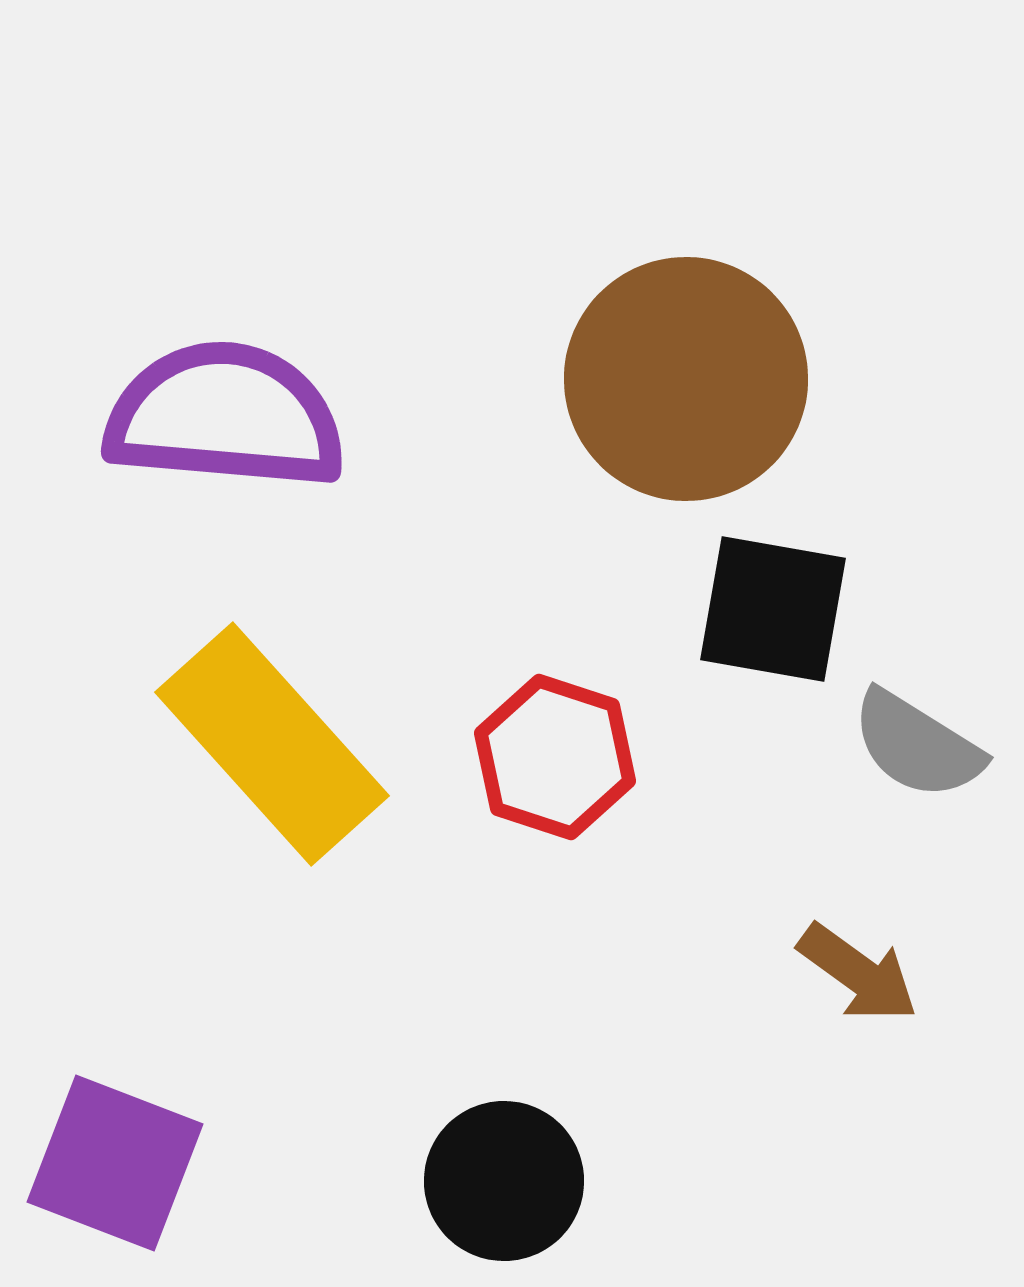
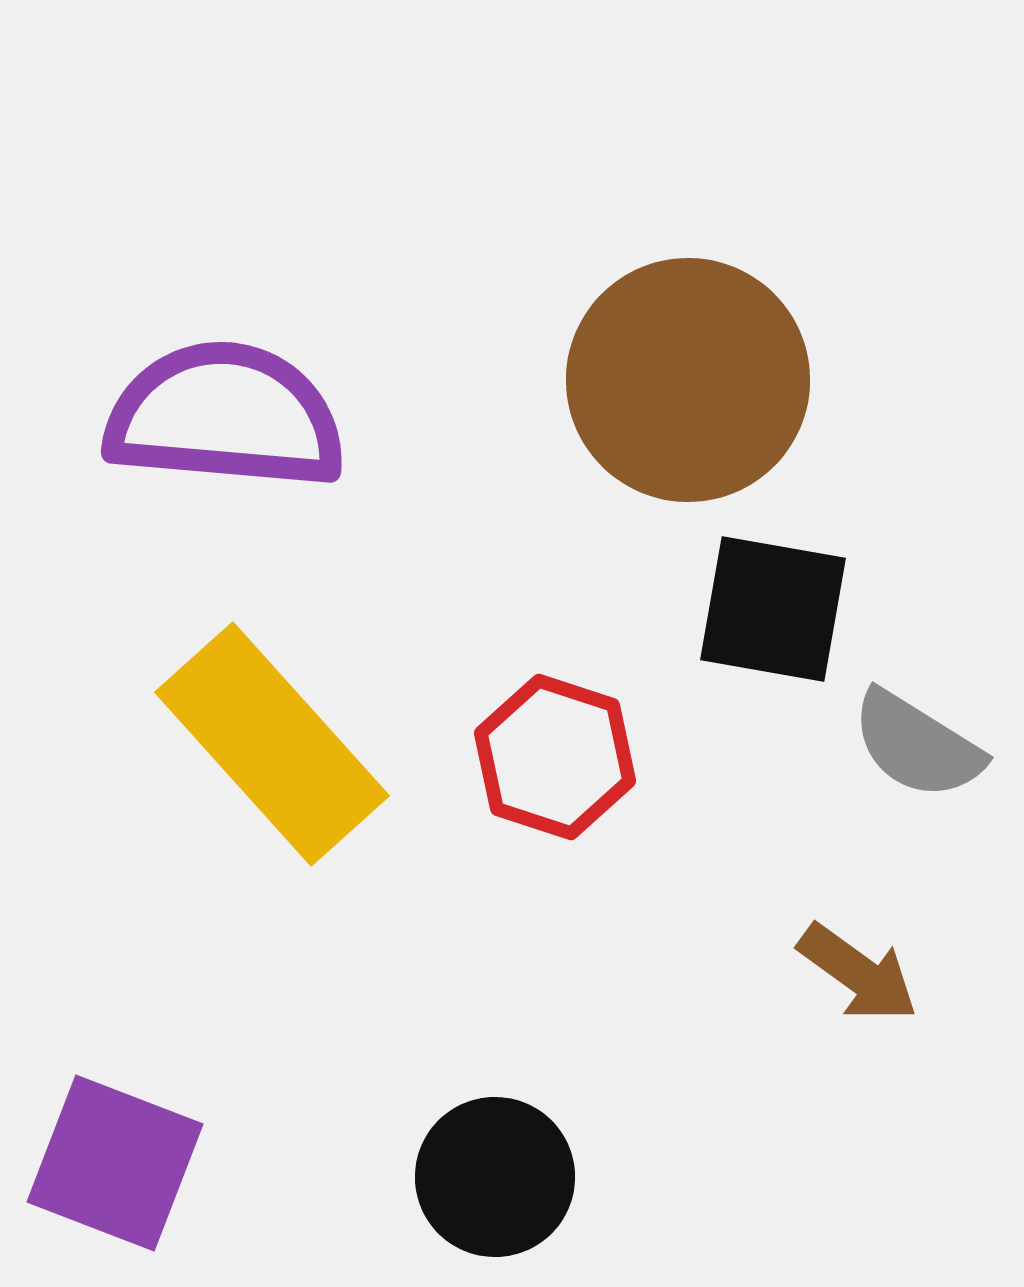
brown circle: moved 2 px right, 1 px down
black circle: moved 9 px left, 4 px up
